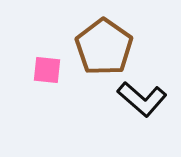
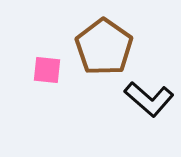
black L-shape: moved 7 px right
